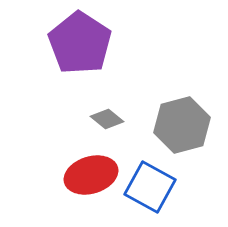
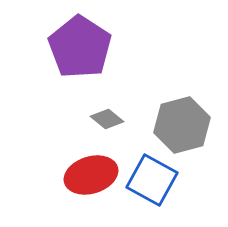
purple pentagon: moved 4 px down
blue square: moved 2 px right, 7 px up
